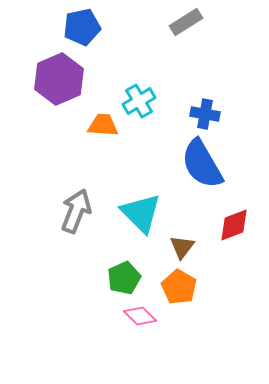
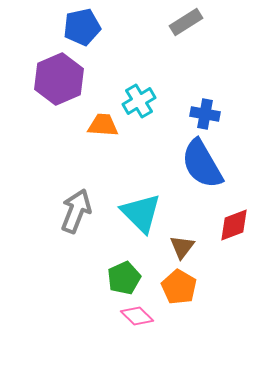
pink diamond: moved 3 px left
